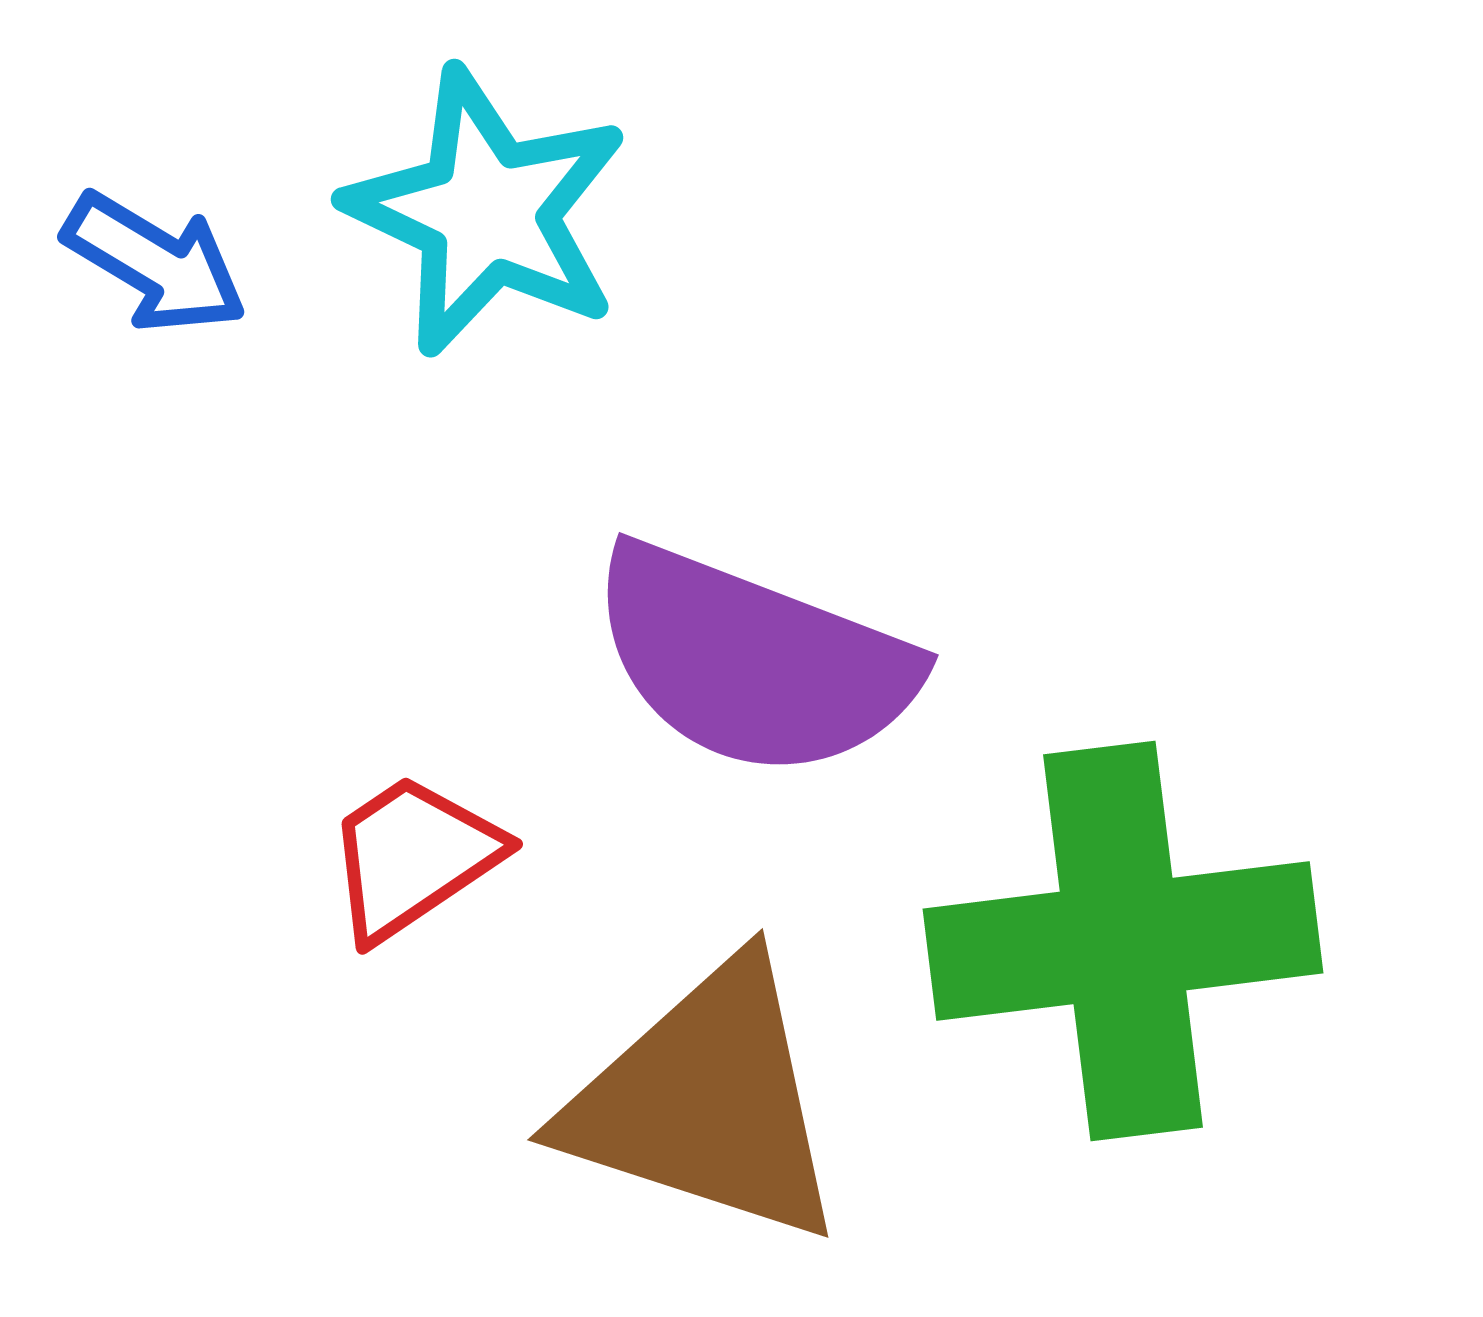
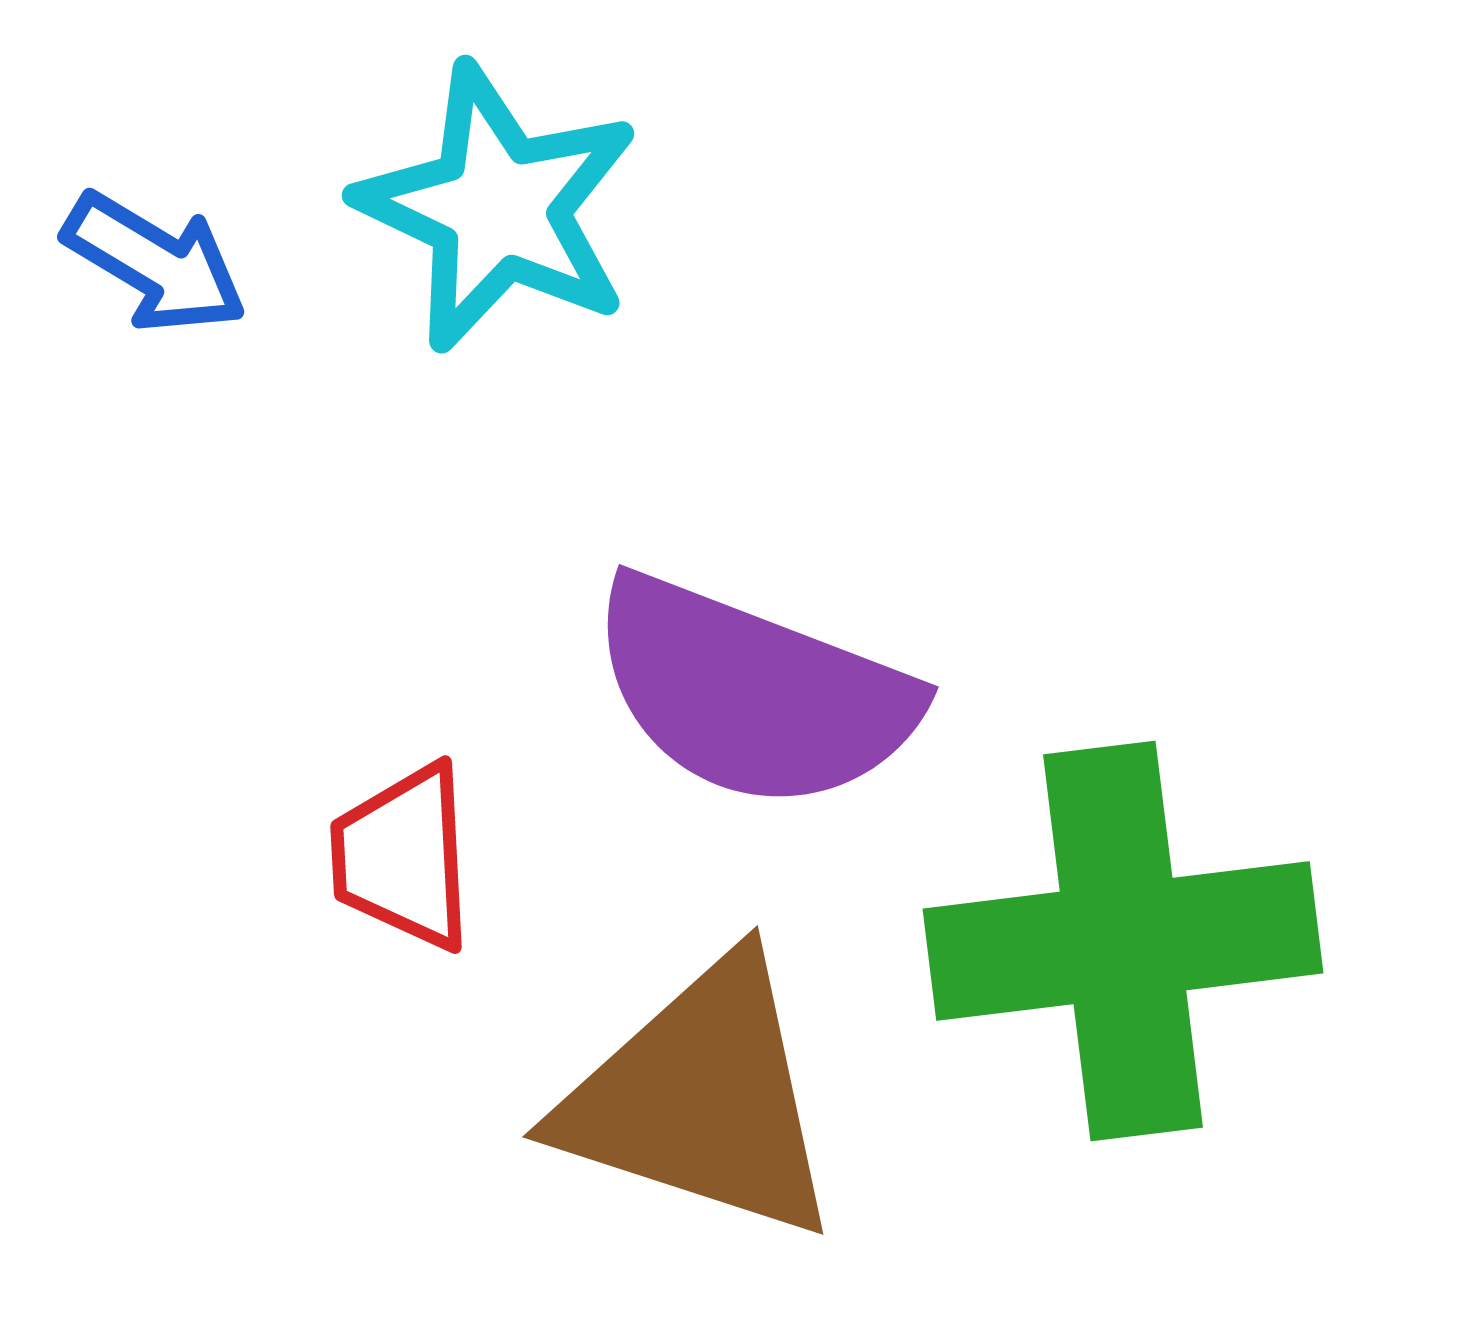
cyan star: moved 11 px right, 4 px up
purple semicircle: moved 32 px down
red trapezoid: moved 10 px left; rotated 59 degrees counterclockwise
brown triangle: moved 5 px left, 3 px up
